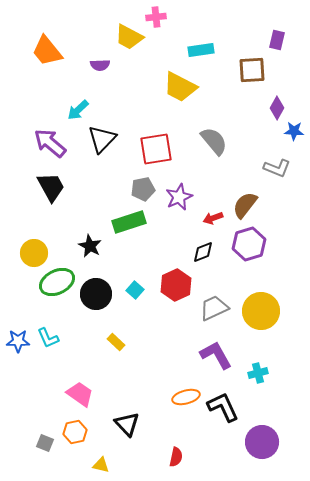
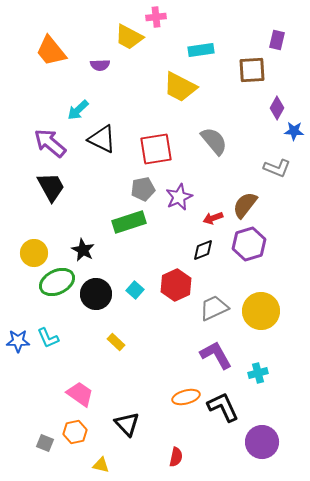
orange trapezoid at (47, 51): moved 4 px right
black triangle at (102, 139): rotated 48 degrees counterclockwise
black star at (90, 246): moved 7 px left, 4 px down
black diamond at (203, 252): moved 2 px up
